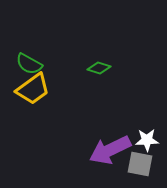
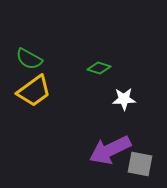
green semicircle: moved 5 px up
yellow trapezoid: moved 1 px right, 2 px down
white star: moved 23 px left, 41 px up
